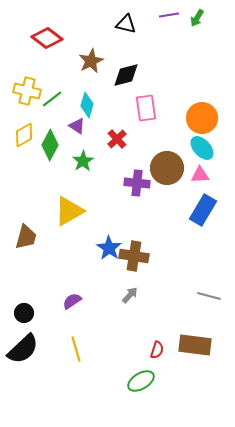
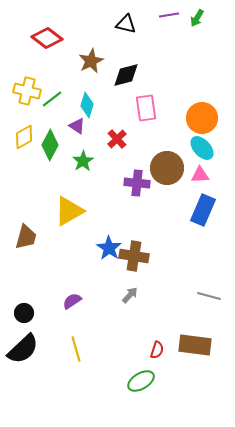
yellow diamond: moved 2 px down
blue rectangle: rotated 8 degrees counterclockwise
